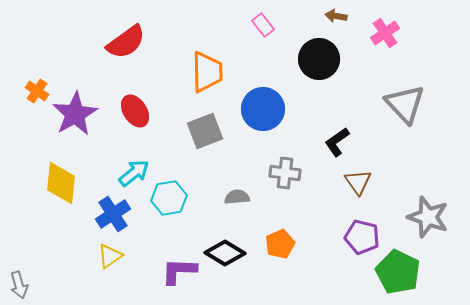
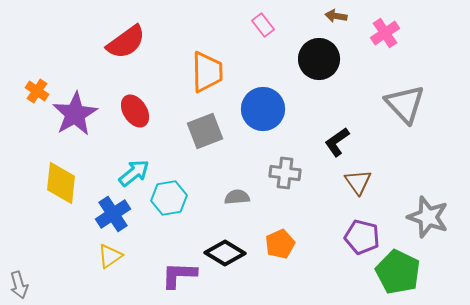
purple L-shape: moved 4 px down
